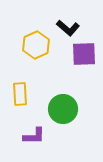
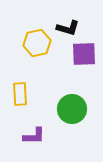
black L-shape: rotated 25 degrees counterclockwise
yellow hexagon: moved 1 px right, 2 px up; rotated 12 degrees clockwise
green circle: moved 9 px right
